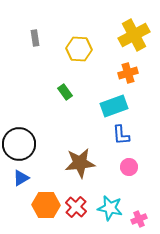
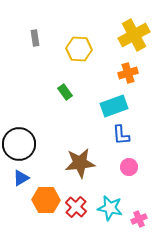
orange hexagon: moved 5 px up
